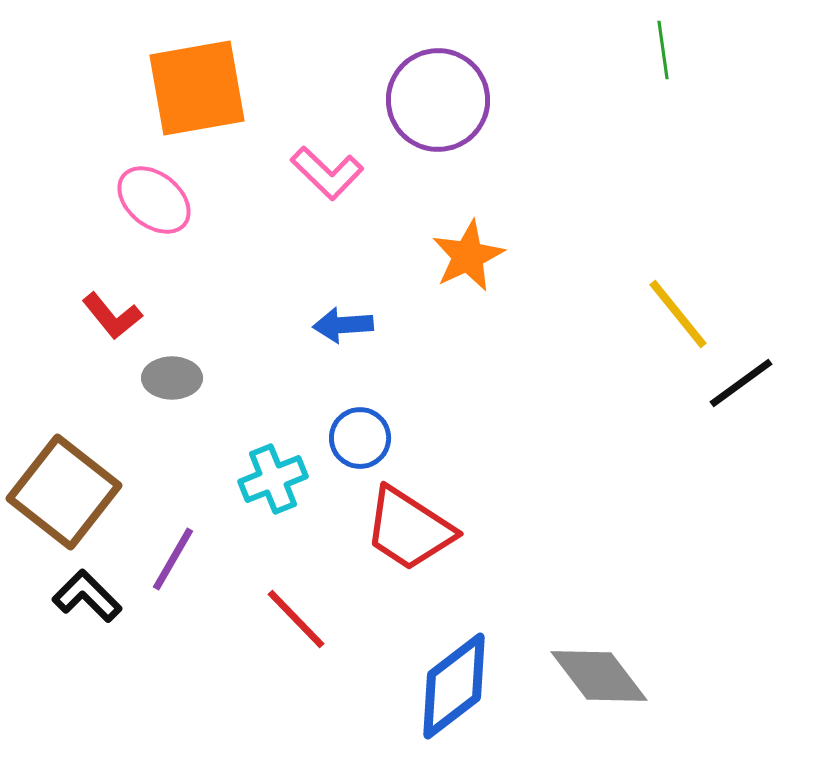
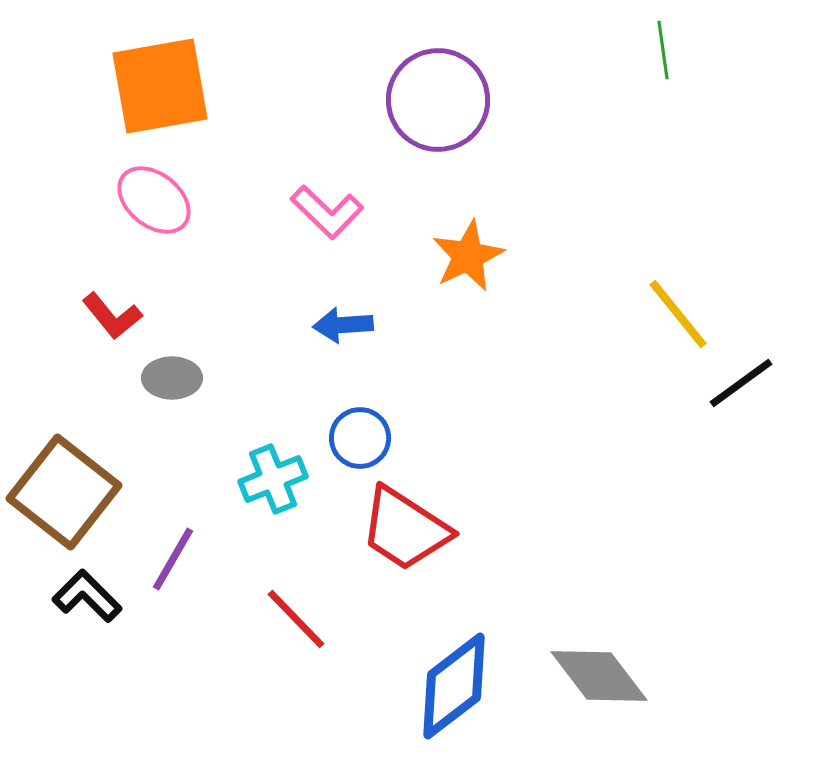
orange square: moved 37 px left, 2 px up
pink L-shape: moved 39 px down
red trapezoid: moved 4 px left
